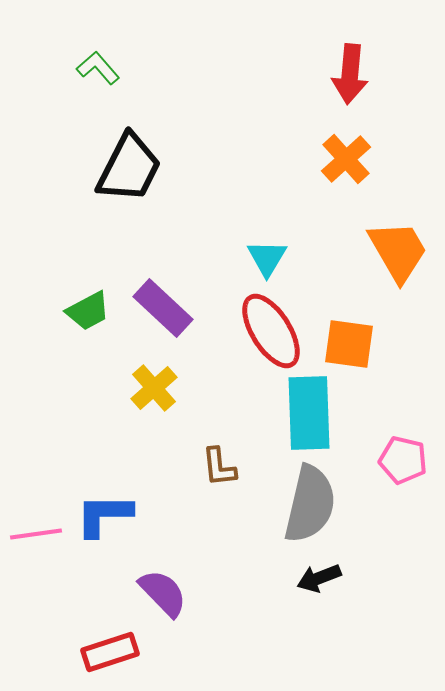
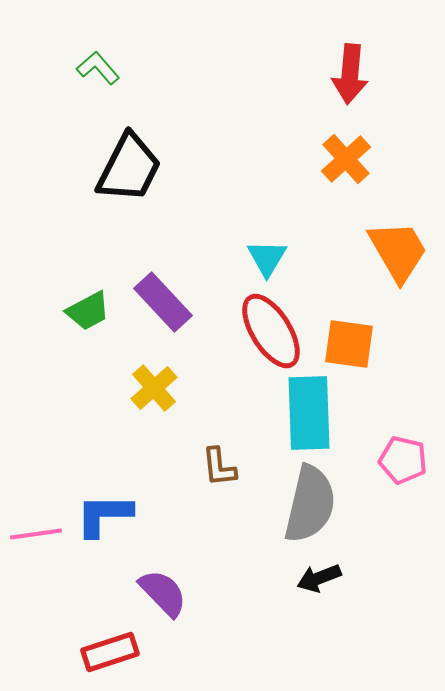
purple rectangle: moved 6 px up; rotated 4 degrees clockwise
